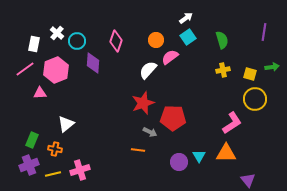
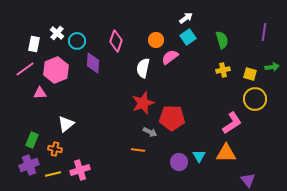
white semicircle: moved 5 px left, 2 px up; rotated 30 degrees counterclockwise
red pentagon: moved 1 px left
